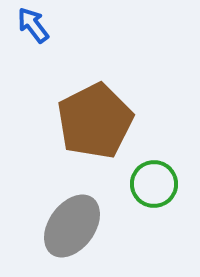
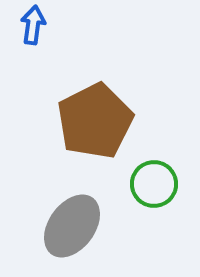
blue arrow: rotated 45 degrees clockwise
